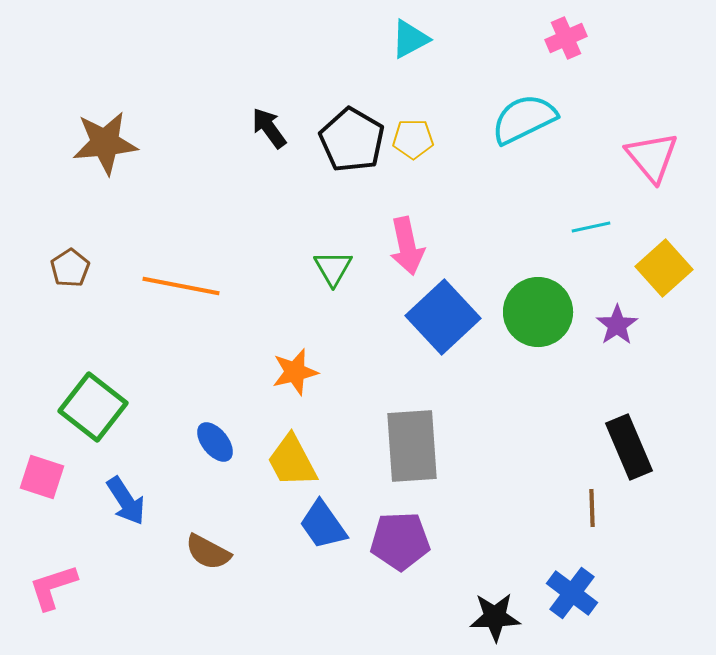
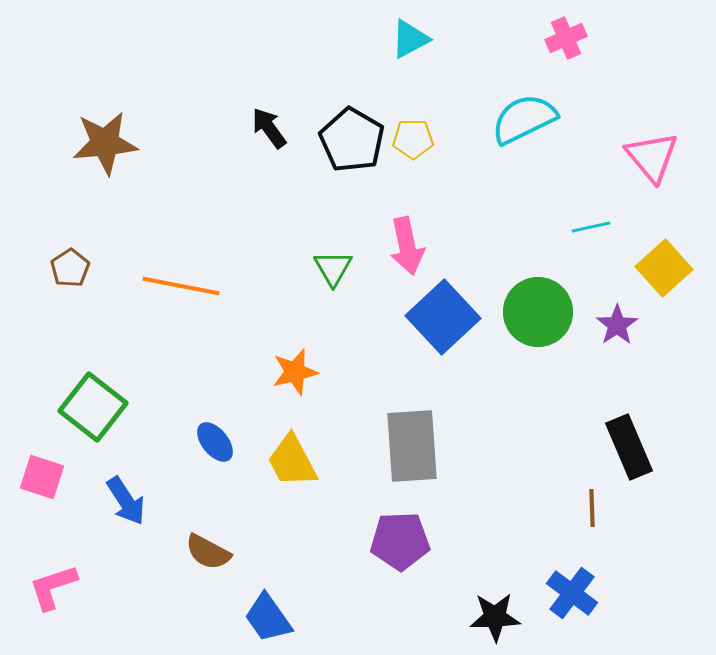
blue trapezoid: moved 55 px left, 93 px down
